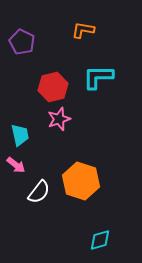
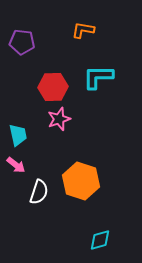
purple pentagon: rotated 20 degrees counterclockwise
red hexagon: rotated 12 degrees clockwise
cyan trapezoid: moved 2 px left
white semicircle: rotated 20 degrees counterclockwise
